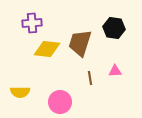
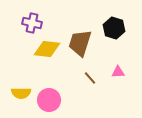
purple cross: rotated 18 degrees clockwise
black hexagon: rotated 10 degrees clockwise
pink triangle: moved 3 px right, 1 px down
brown line: rotated 32 degrees counterclockwise
yellow semicircle: moved 1 px right, 1 px down
pink circle: moved 11 px left, 2 px up
